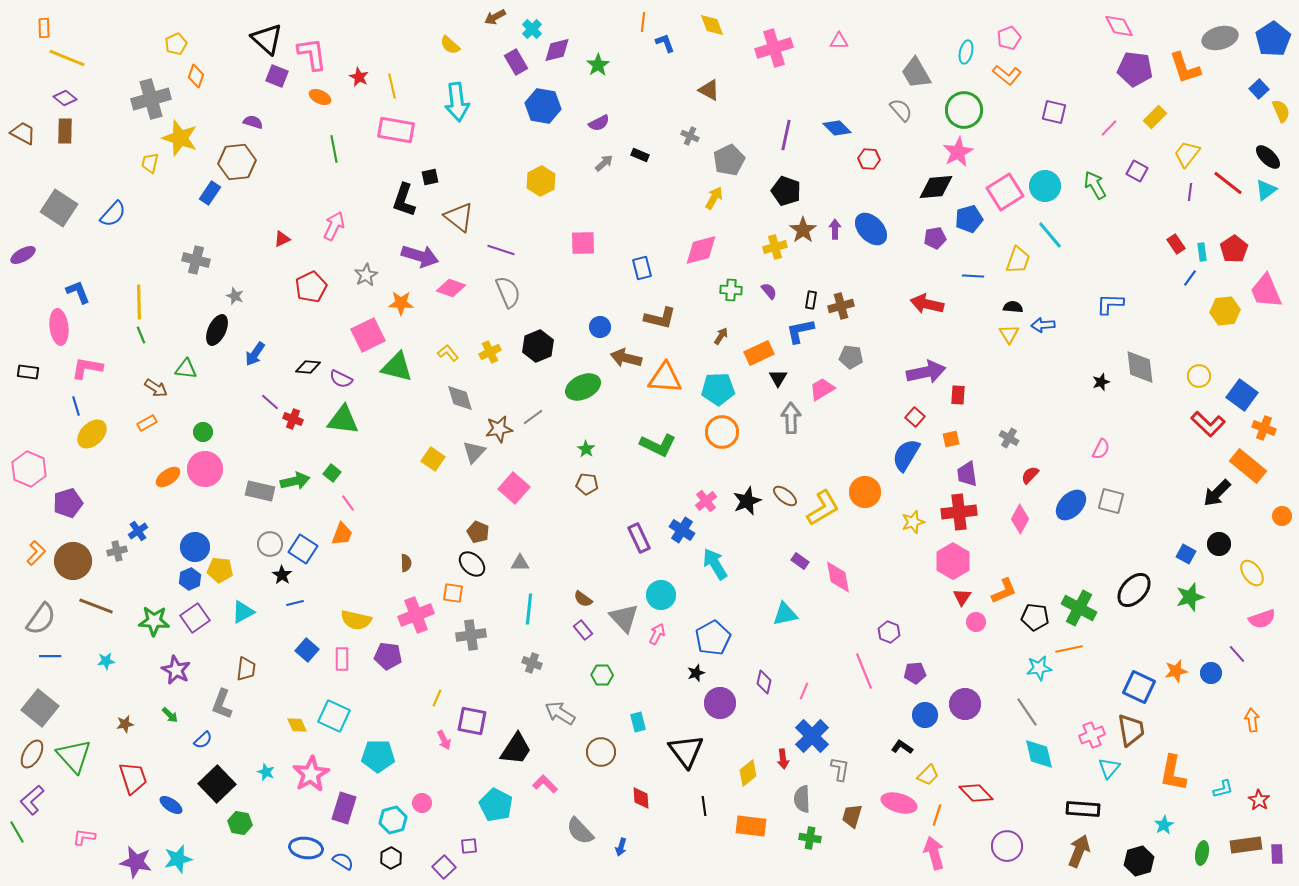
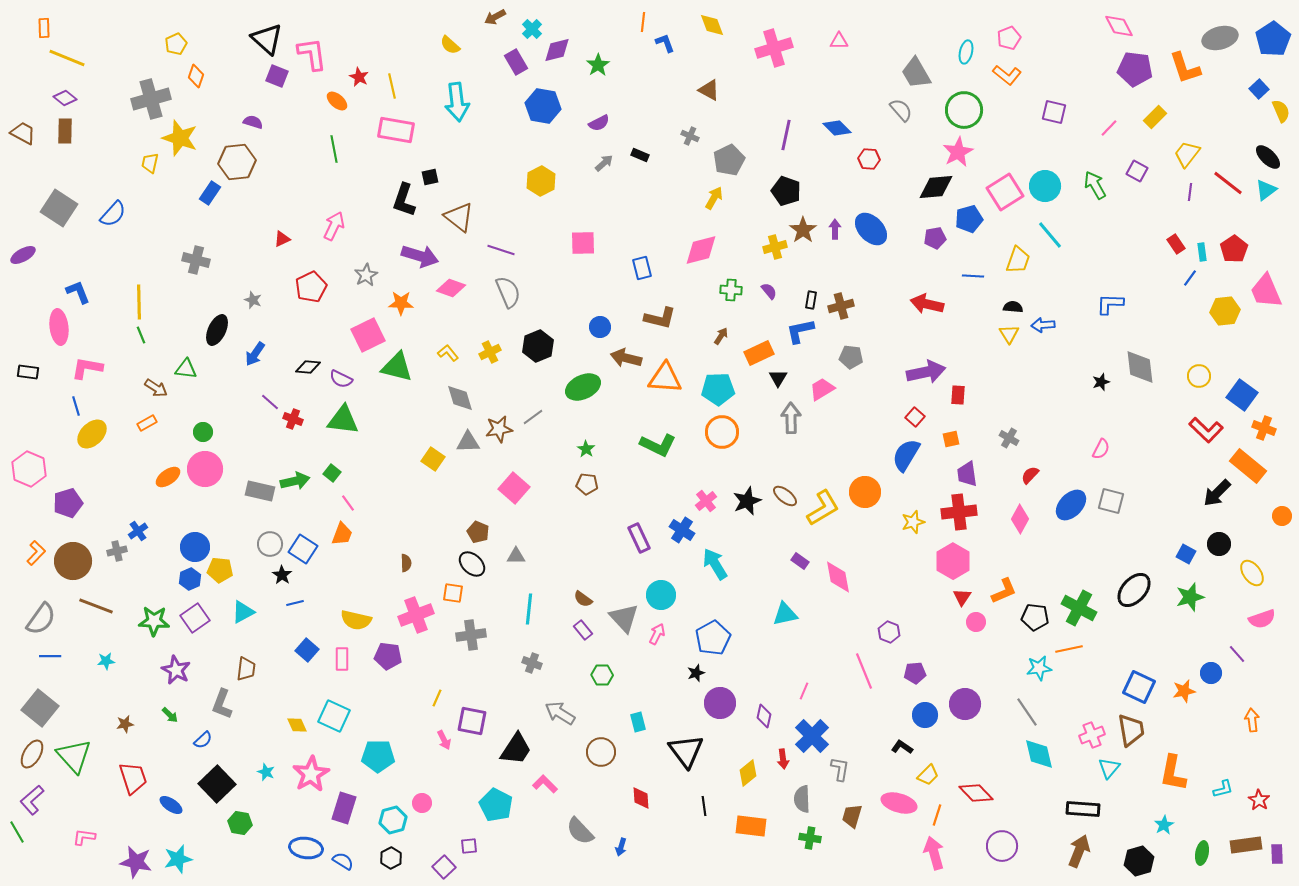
orange ellipse at (320, 97): moved 17 px right, 4 px down; rotated 15 degrees clockwise
gray star at (235, 296): moved 18 px right, 4 px down
red L-shape at (1208, 424): moved 2 px left, 6 px down
gray triangle at (474, 452): moved 6 px left, 10 px up; rotated 45 degrees clockwise
gray triangle at (520, 563): moved 4 px left, 7 px up
orange star at (1176, 671): moved 8 px right, 20 px down
purple diamond at (764, 682): moved 34 px down
purple circle at (1007, 846): moved 5 px left
